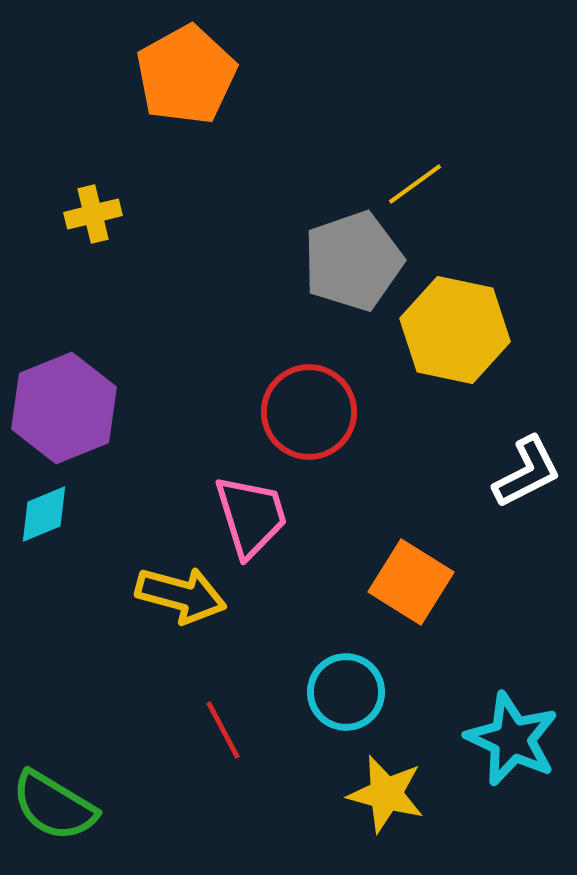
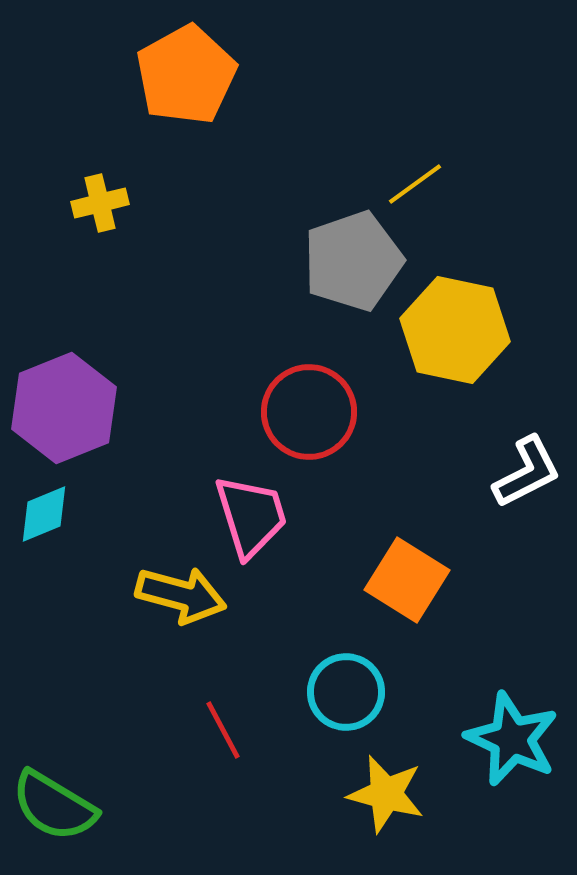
yellow cross: moved 7 px right, 11 px up
orange square: moved 4 px left, 2 px up
